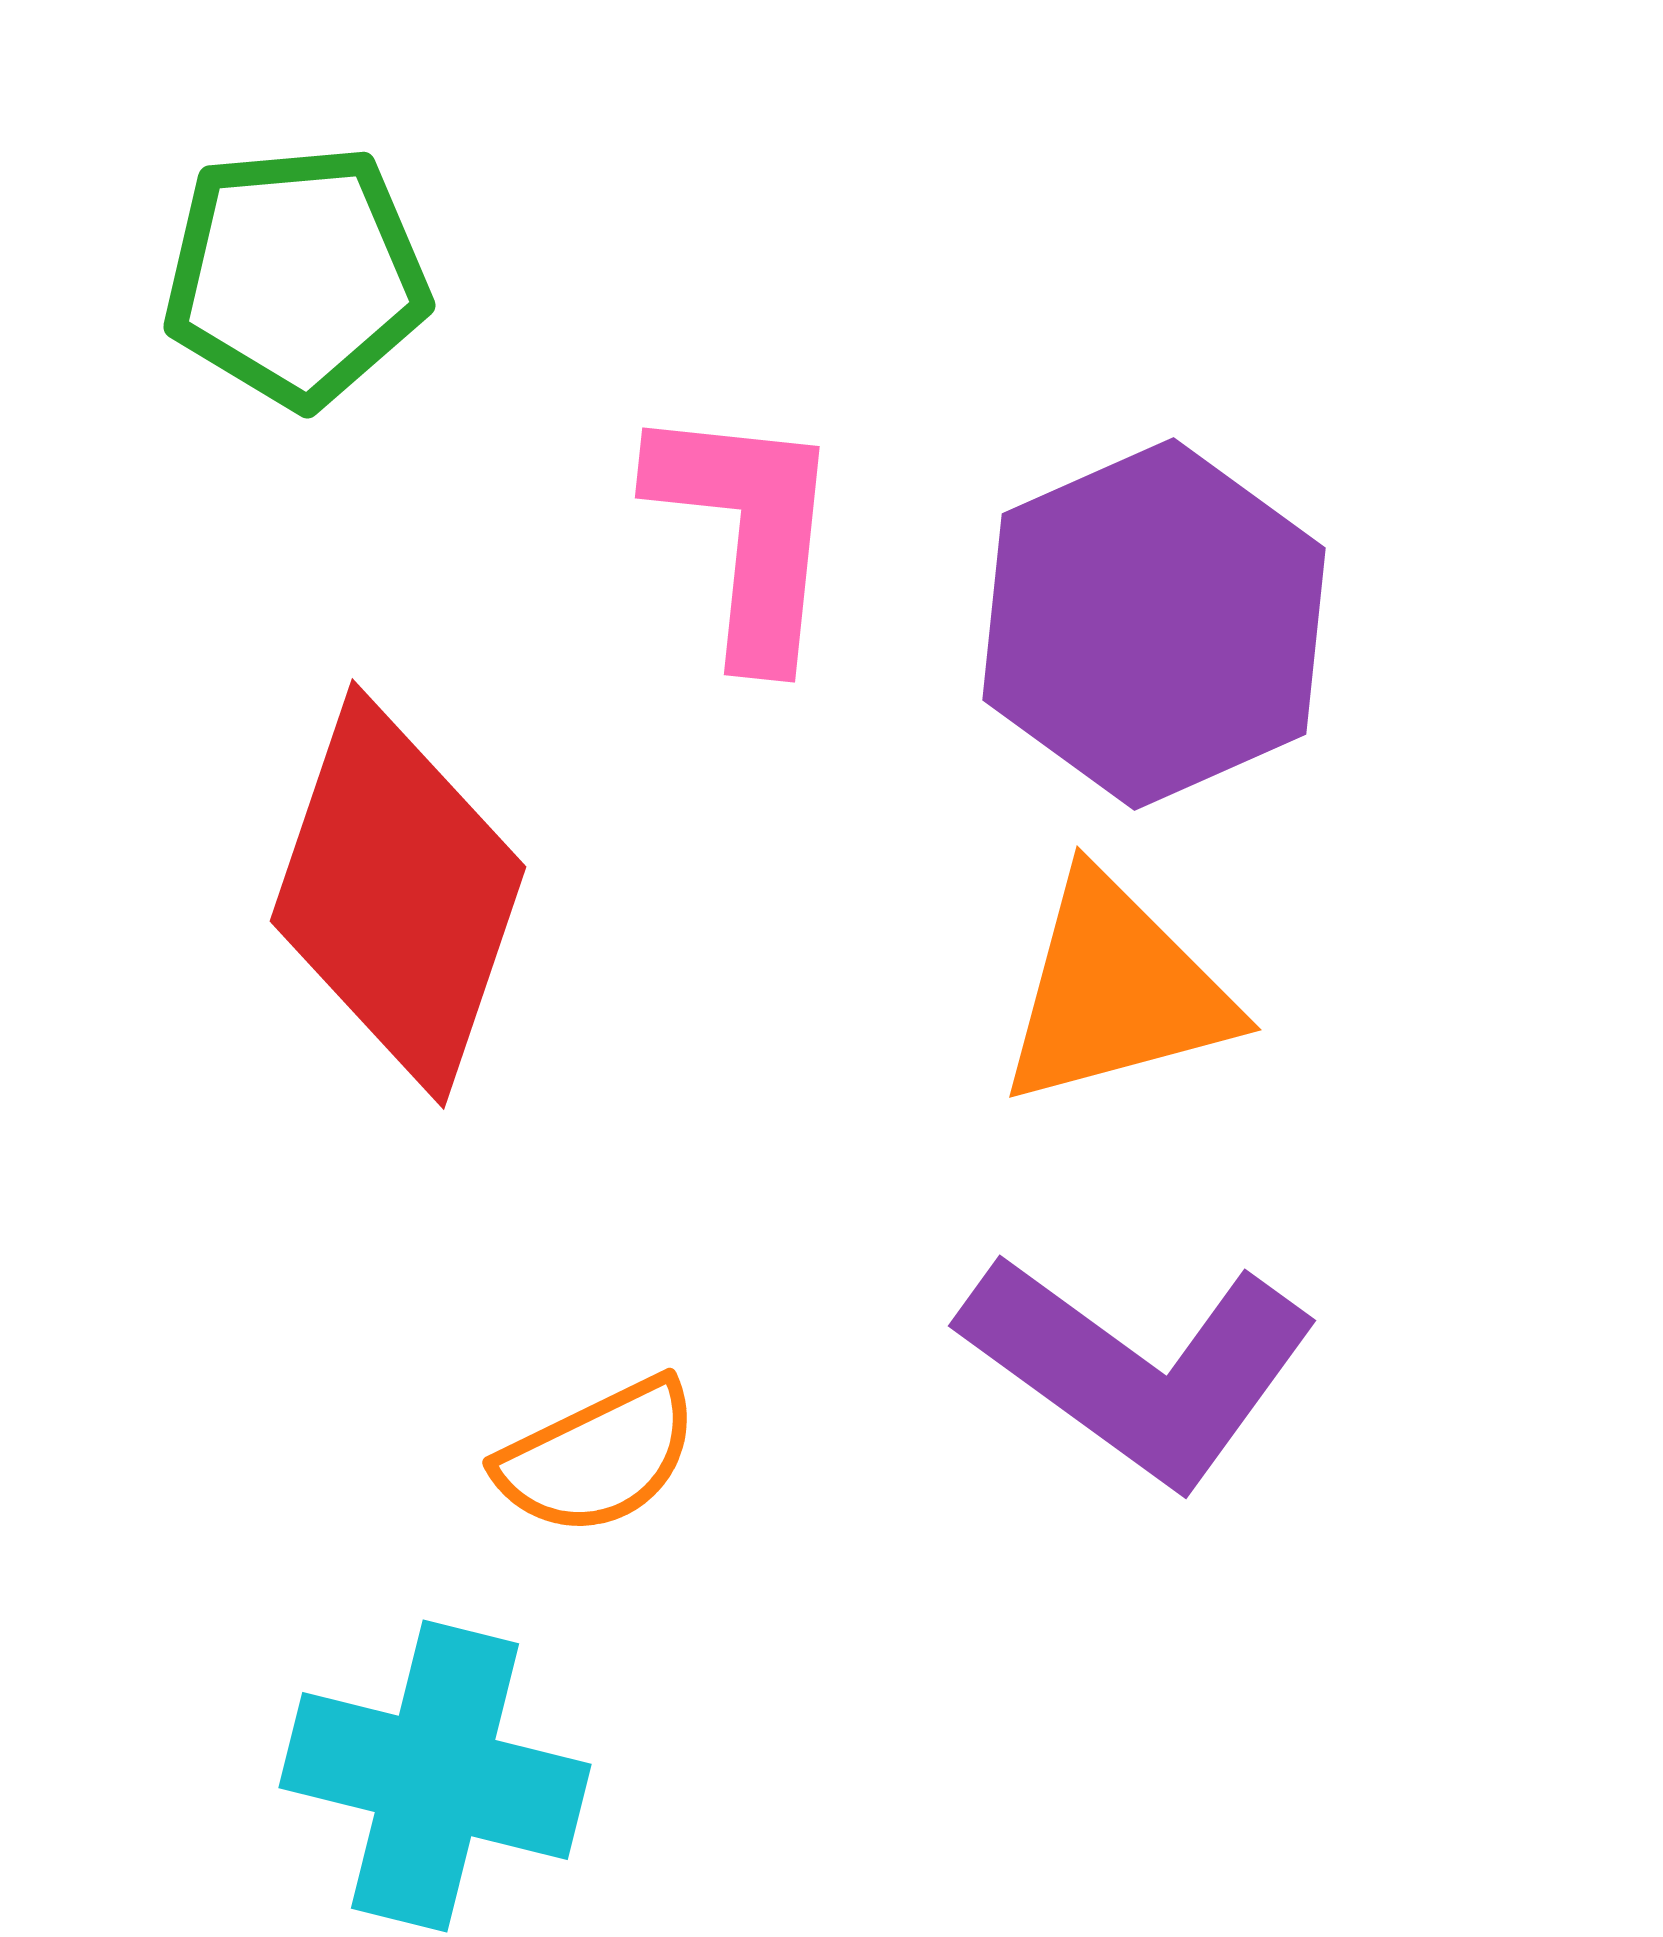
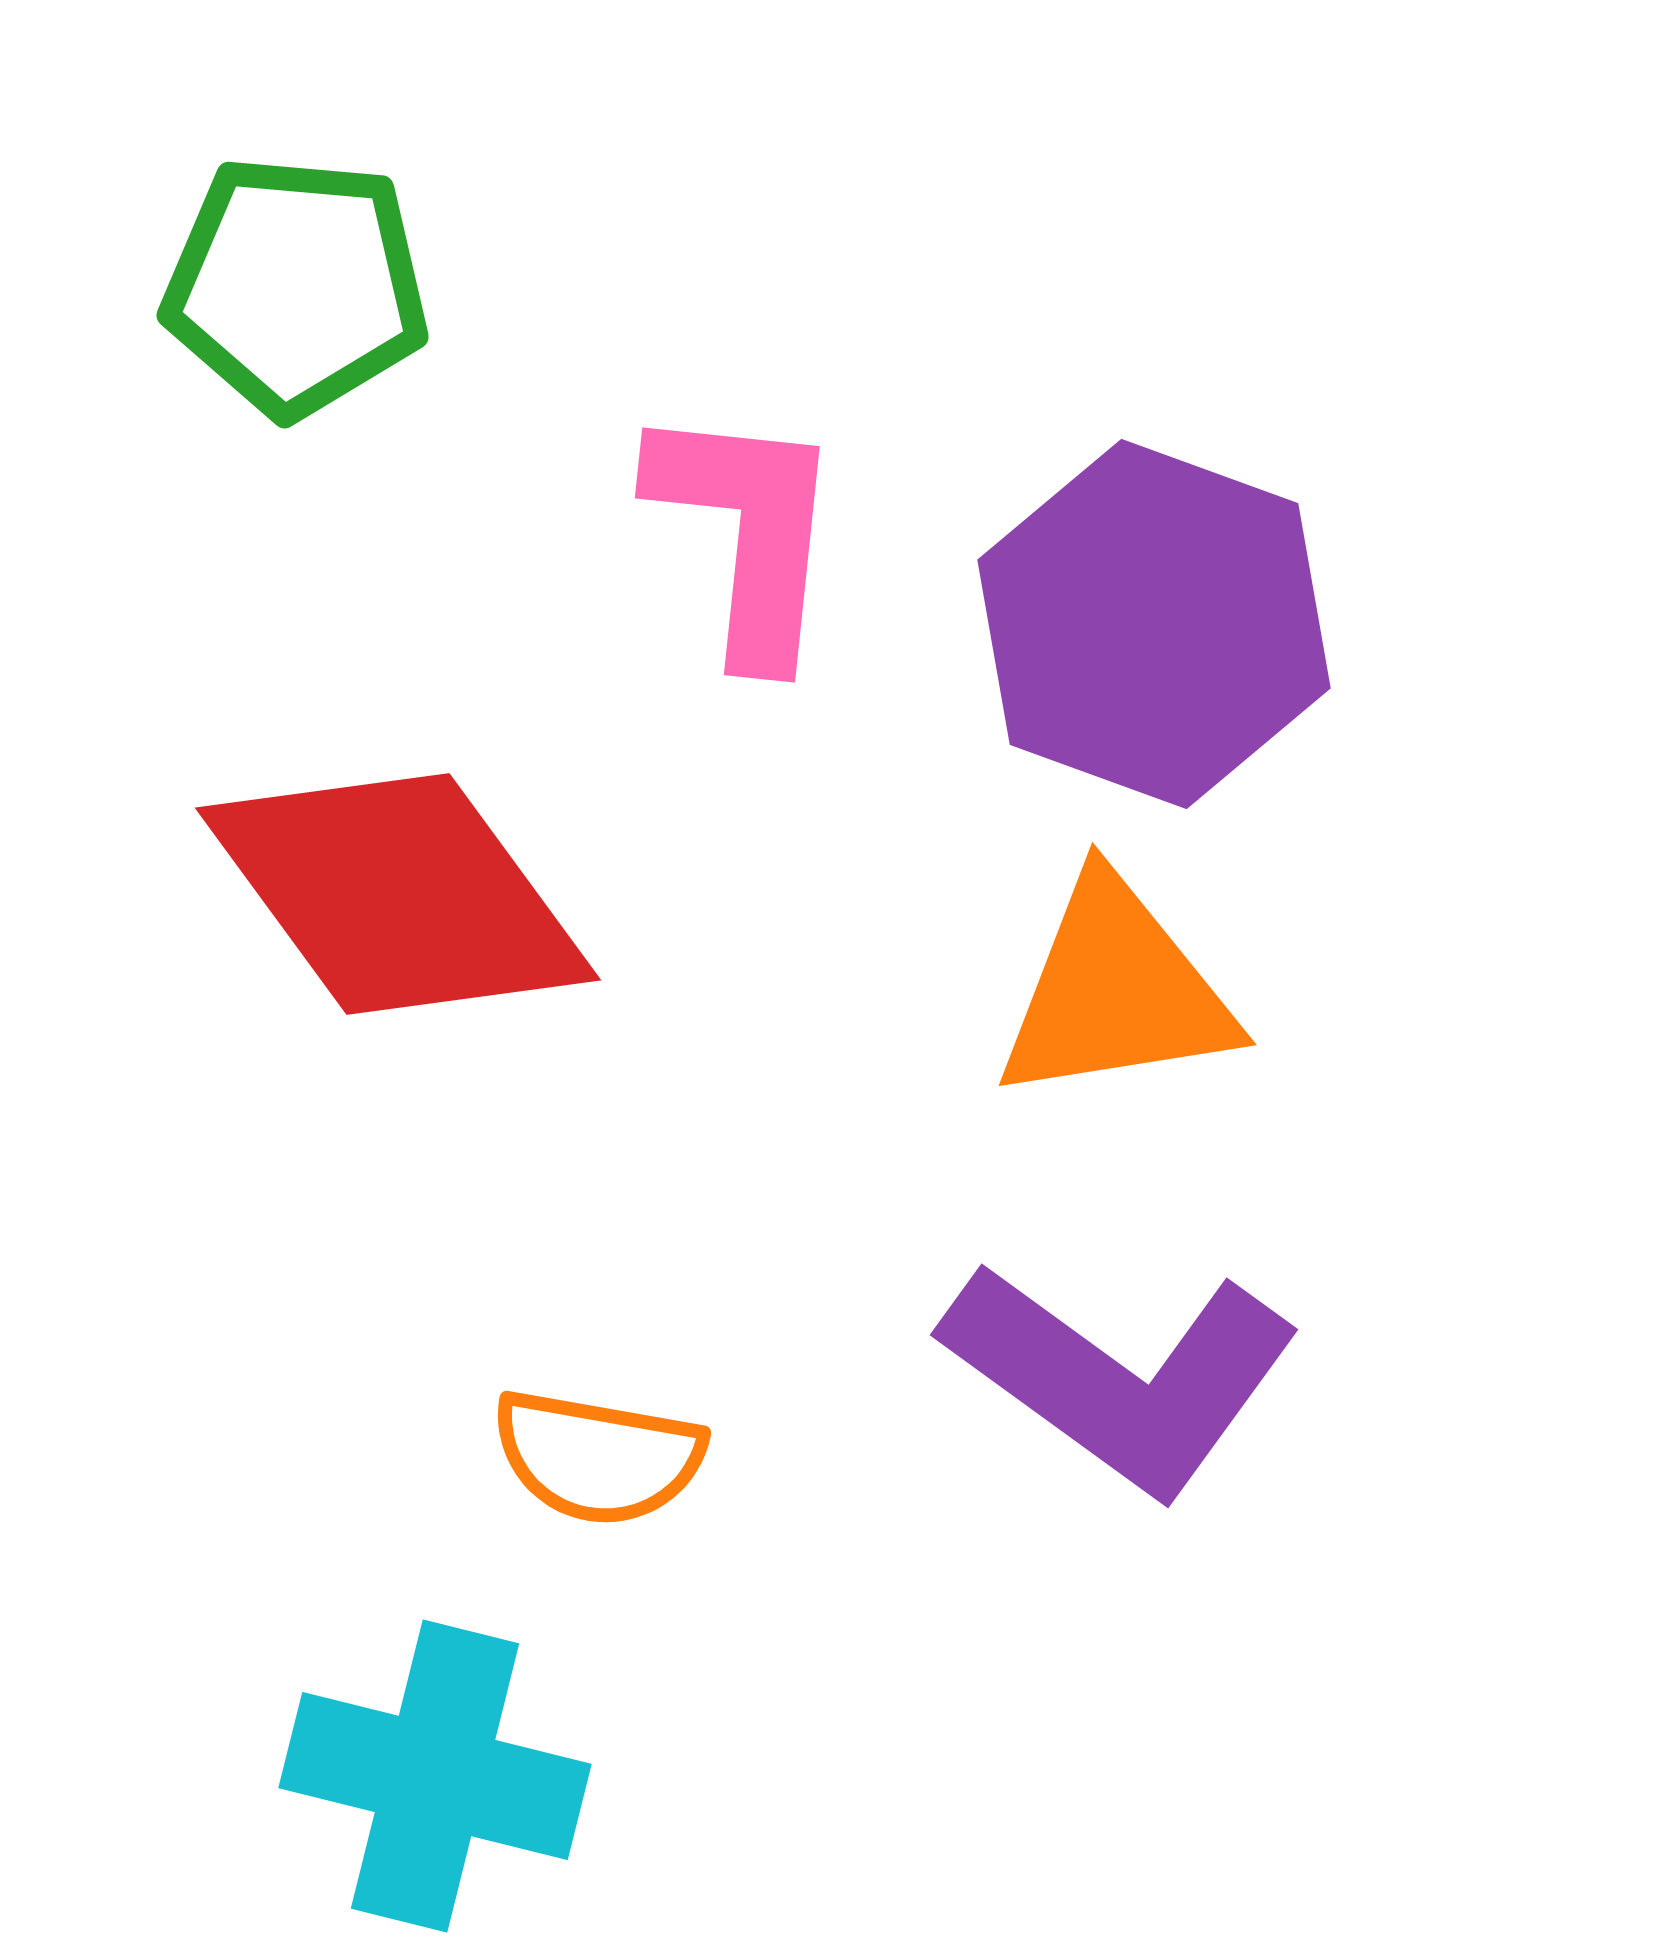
green pentagon: moved 10 px down; rotated 10 degrees clockwise
purple hexagon: rotated 16 degrees counterclockwise
red diamond: rotated 55 degrees counterclockwise
orange triangle: rotated 6 degrees clockwise
purple L-shape: moved 18 px left, 9 px down
orange semicircle: rotated 36 degrees clockwise
